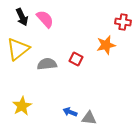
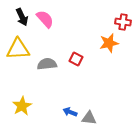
orange star: moved 3 px right, 2 px up
yellow triangle: rotated 35 degrees clockwise
